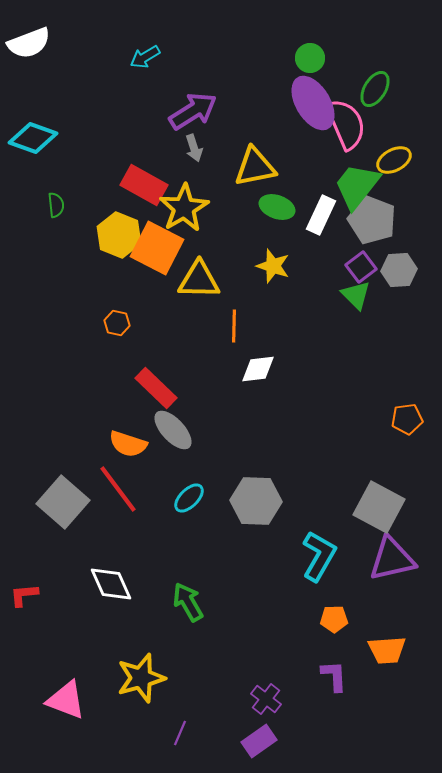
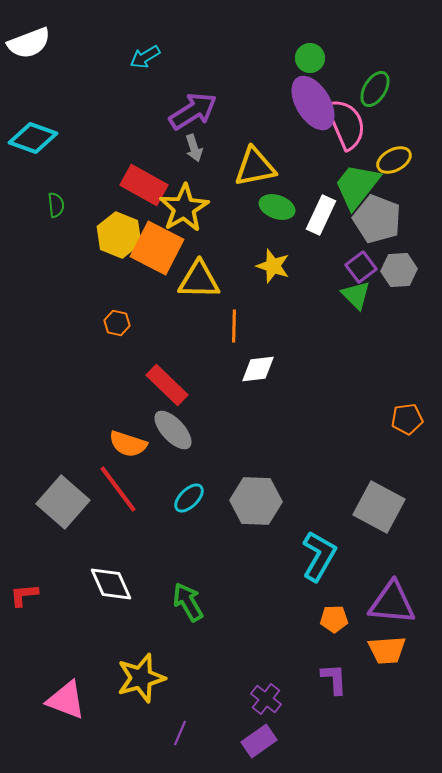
gray pentagon at (372, 220): moved 5 px right, 1 px up
red rectangle at (156, 388): moved 11 px right, 3 px up
purple triangle at (392, 559): moved 44 px down; rotated 18 degrees clockwise
purple L-shape at (334, 676): moved 3 px down
